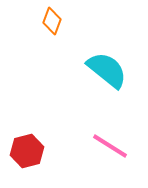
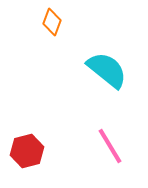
orange diamond: moved 1 px down
pink line: rotated 27 degrees clockwise
